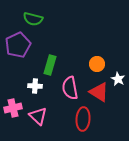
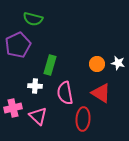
white star: moved 16 px up; rotated 16 degrees counterclockwise
pink semicircle: moved 5 px left, 5 px down
red triangle: moved 2 px right, 1 px down
